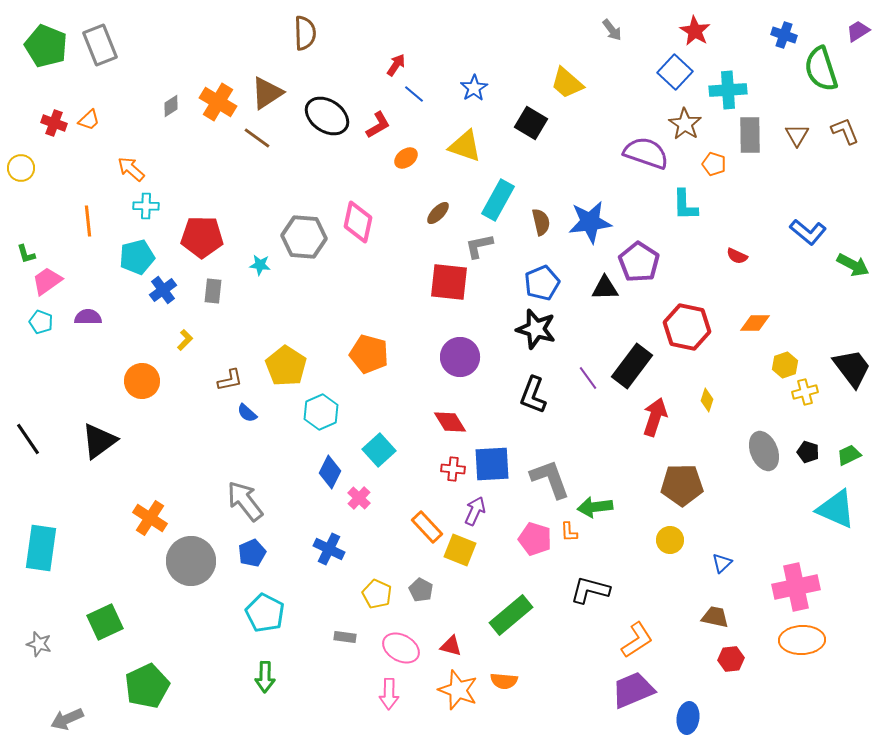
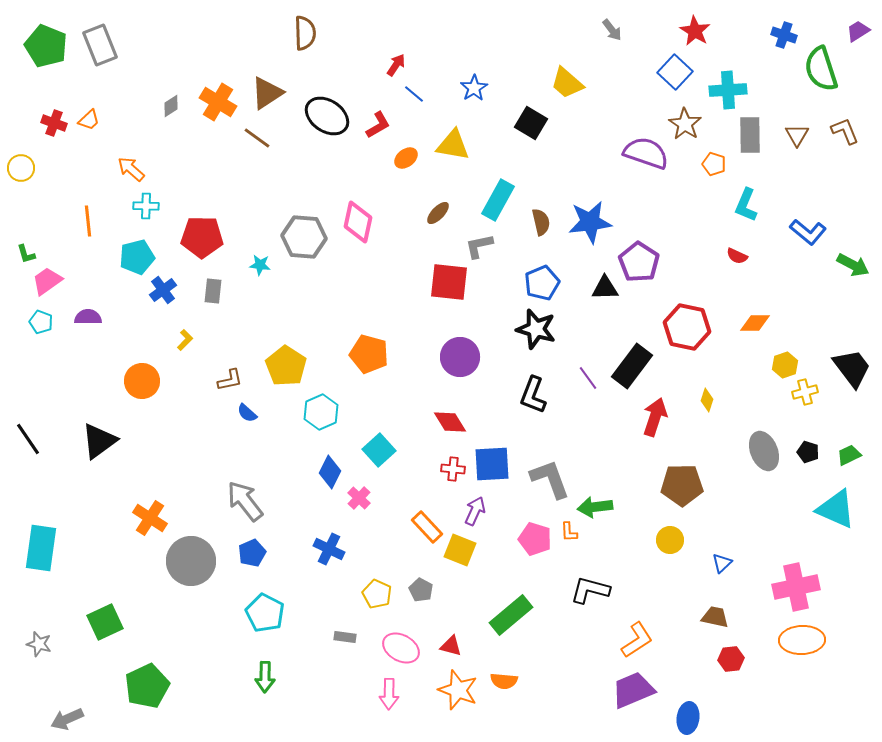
yellow triangle at (465, 146): moved 12 px left, 1 px up; rotated 9 degrees counterclockwise
cyan L-shape at (685, 205): moved 61 px right; rotated 24 degrees clockwise
